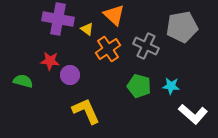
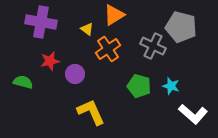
orange triangle: rotated 45 degrees clockwise
purple cross: moved 17 px left, 3 px down
gray pentagon: moved 1 px left; rotated 24 degrees clockwise
gray cross: moved 7 px right
red star: rotated 18 degrees counterclockwise
purple circle: moved 5 px right, 1 px up
green semicircle: moved 1 px down
cyan star: rotated 12 degrees clockwise
yellow L-shape: moved 5 px right, 1 px down
